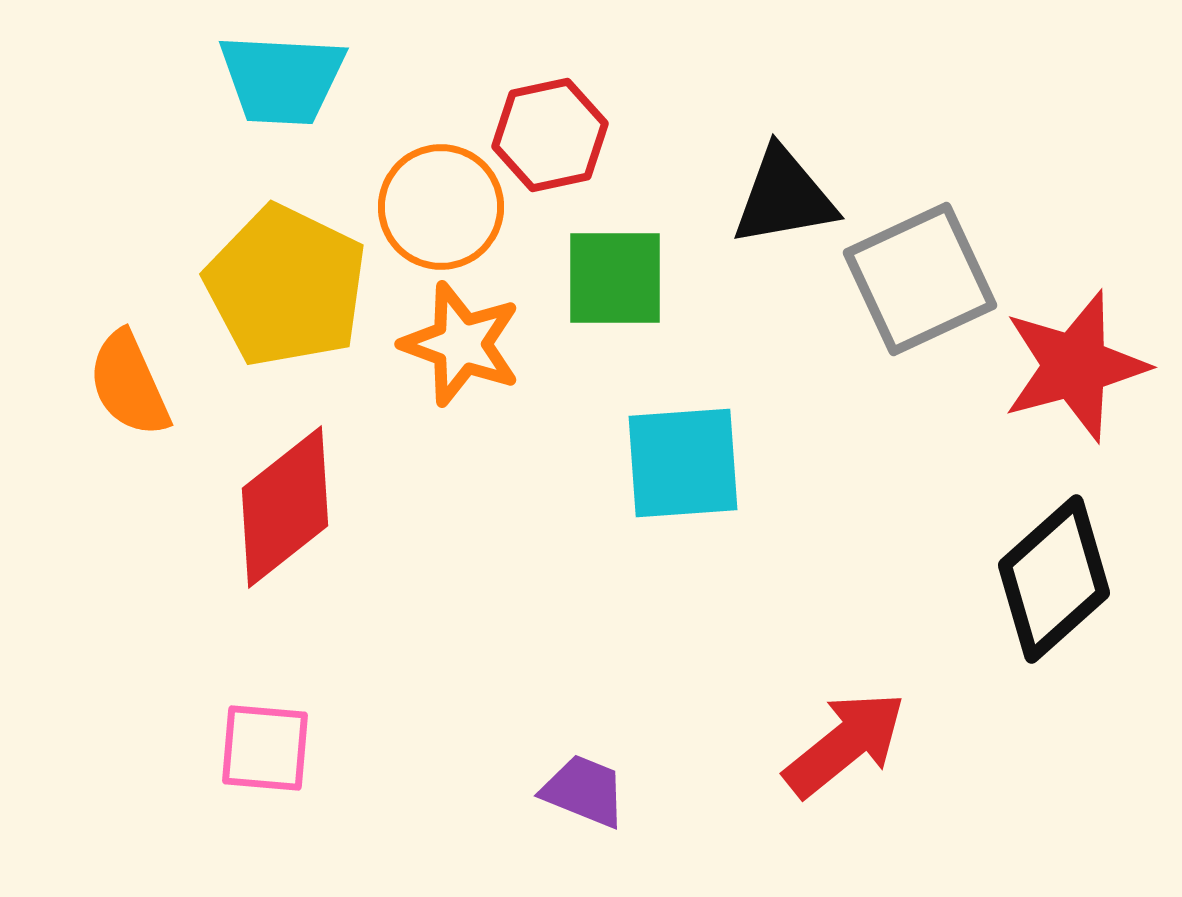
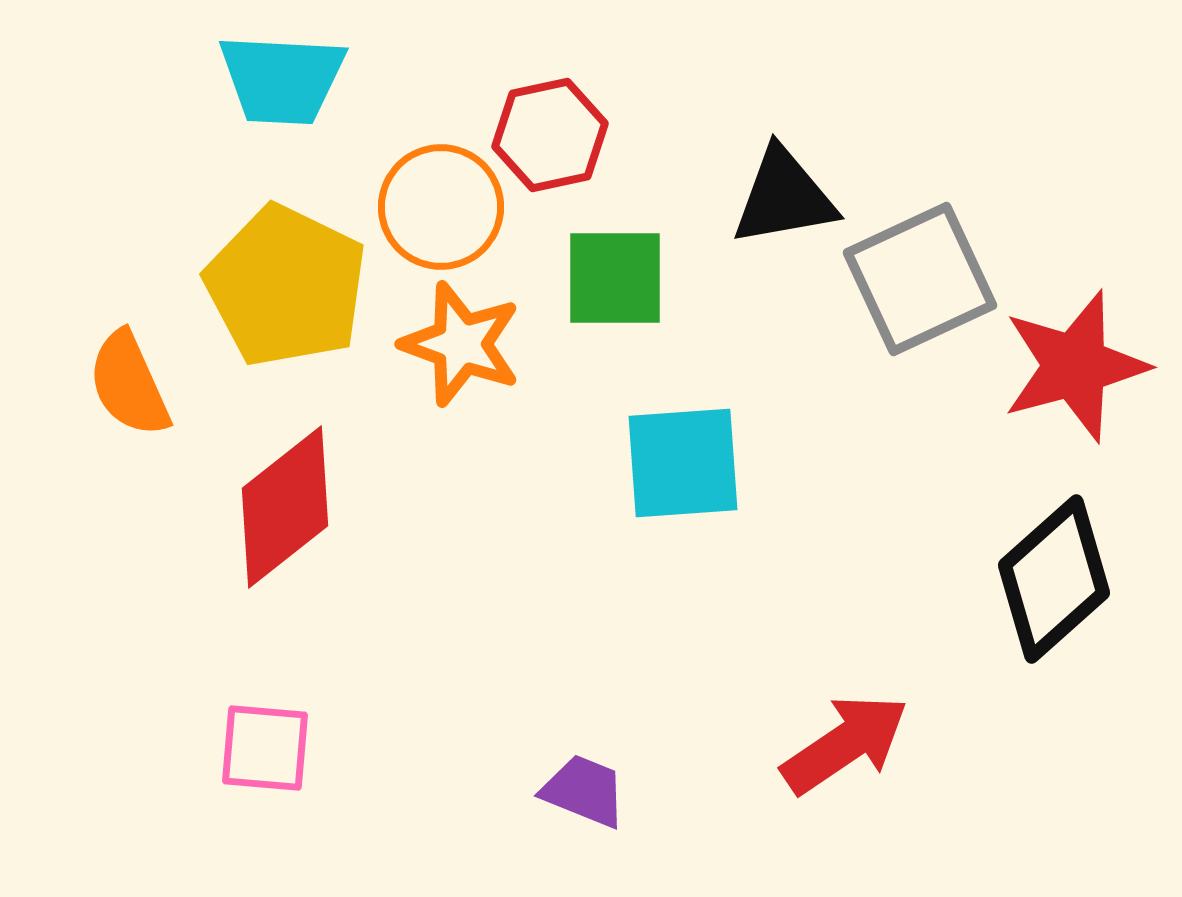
red arrow: rotated 5 degrees clockwise
